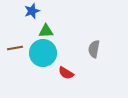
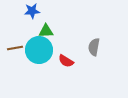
blue star: rotated 14 degrees clockwise
gray semicircle: moved 2 px up
cyan circle: moved 4 px left, 3 px up
red semicircle: moved 12 px up
